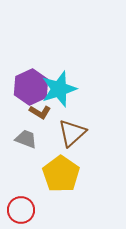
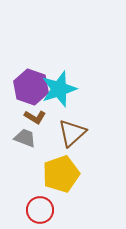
purple hexagon: rotated 16 degrees counterclockwise
brown L-shape: moved 5 px left, 5 px down
gray trapezoid: moved 1 px left, 1 px up
yellow pentagon: rotated 18 degrees clockwise
red circle: moved 19 px right
